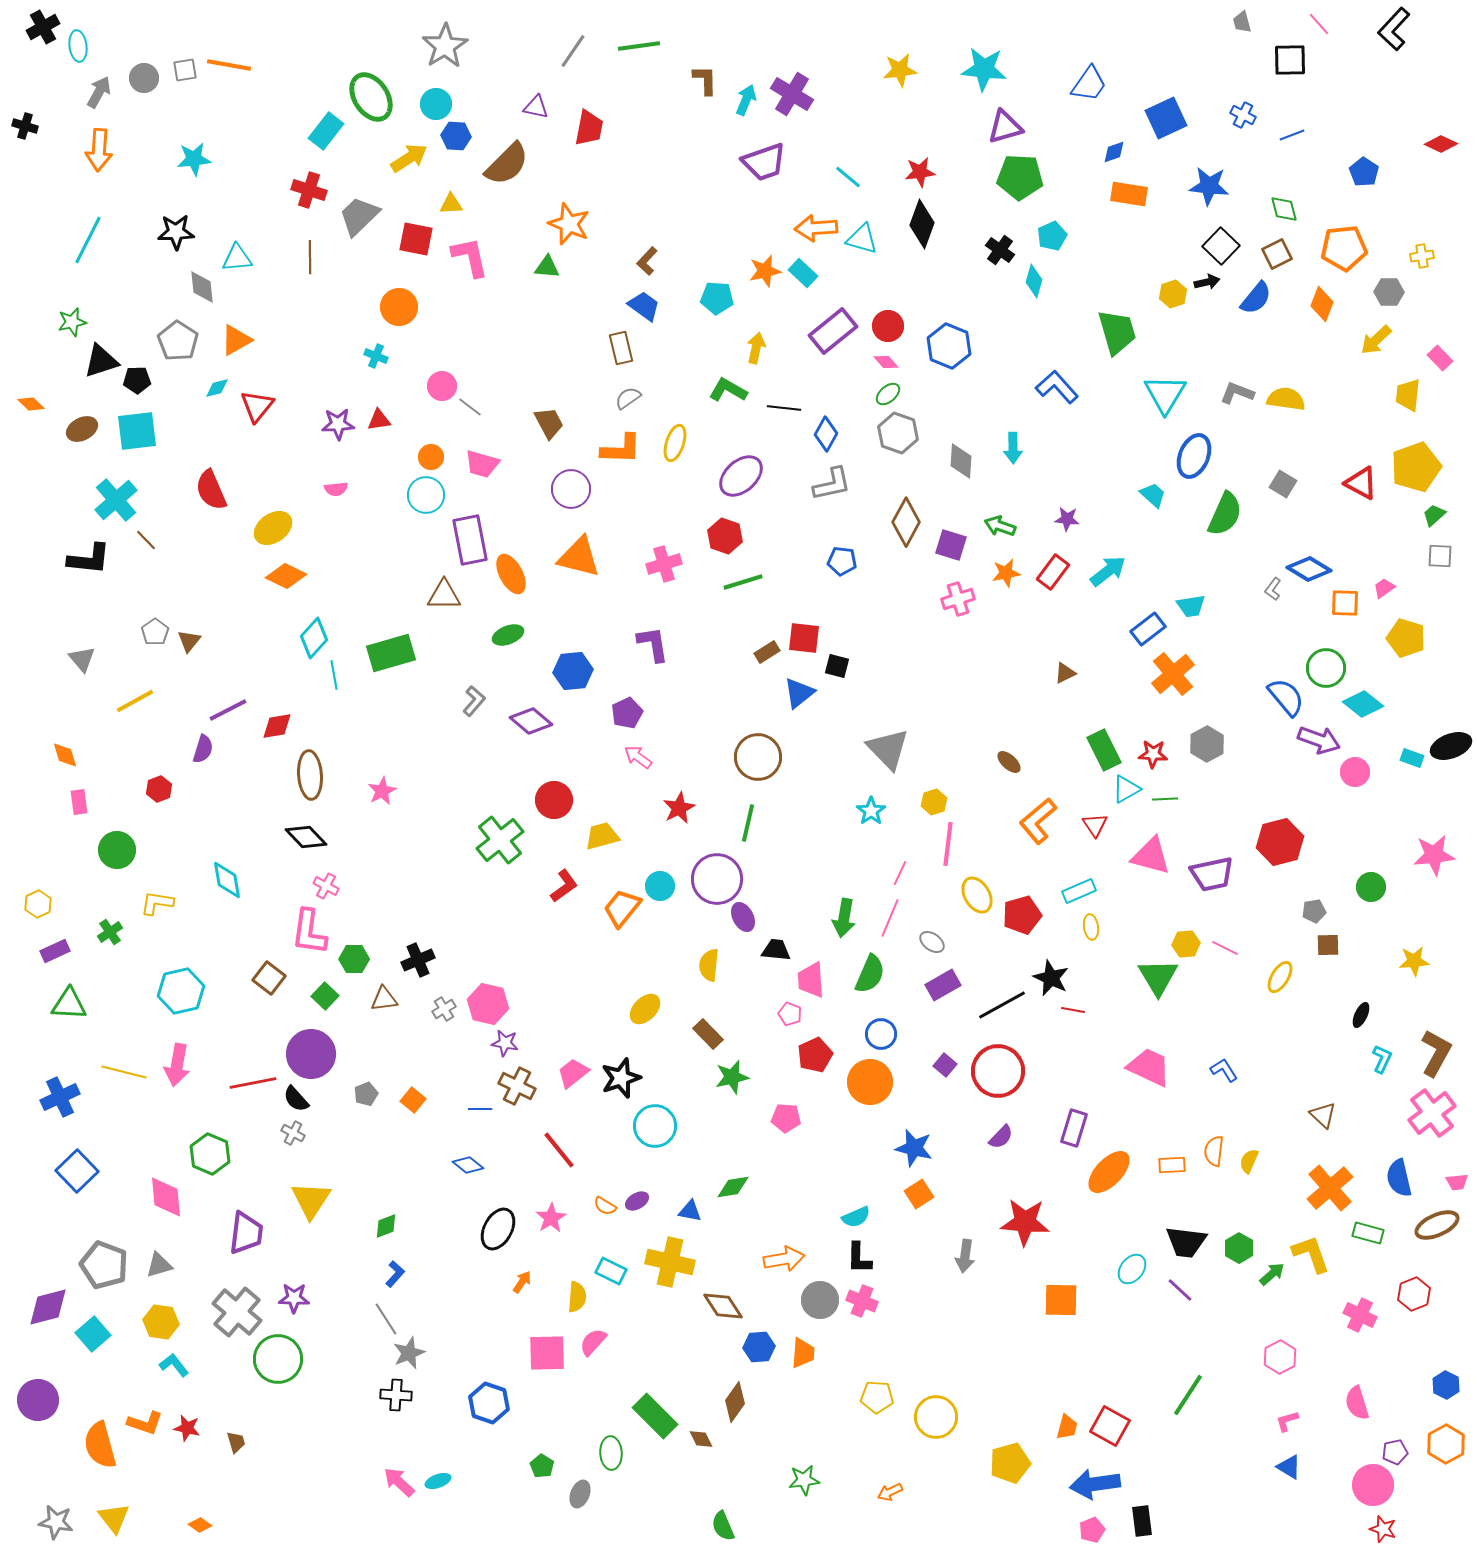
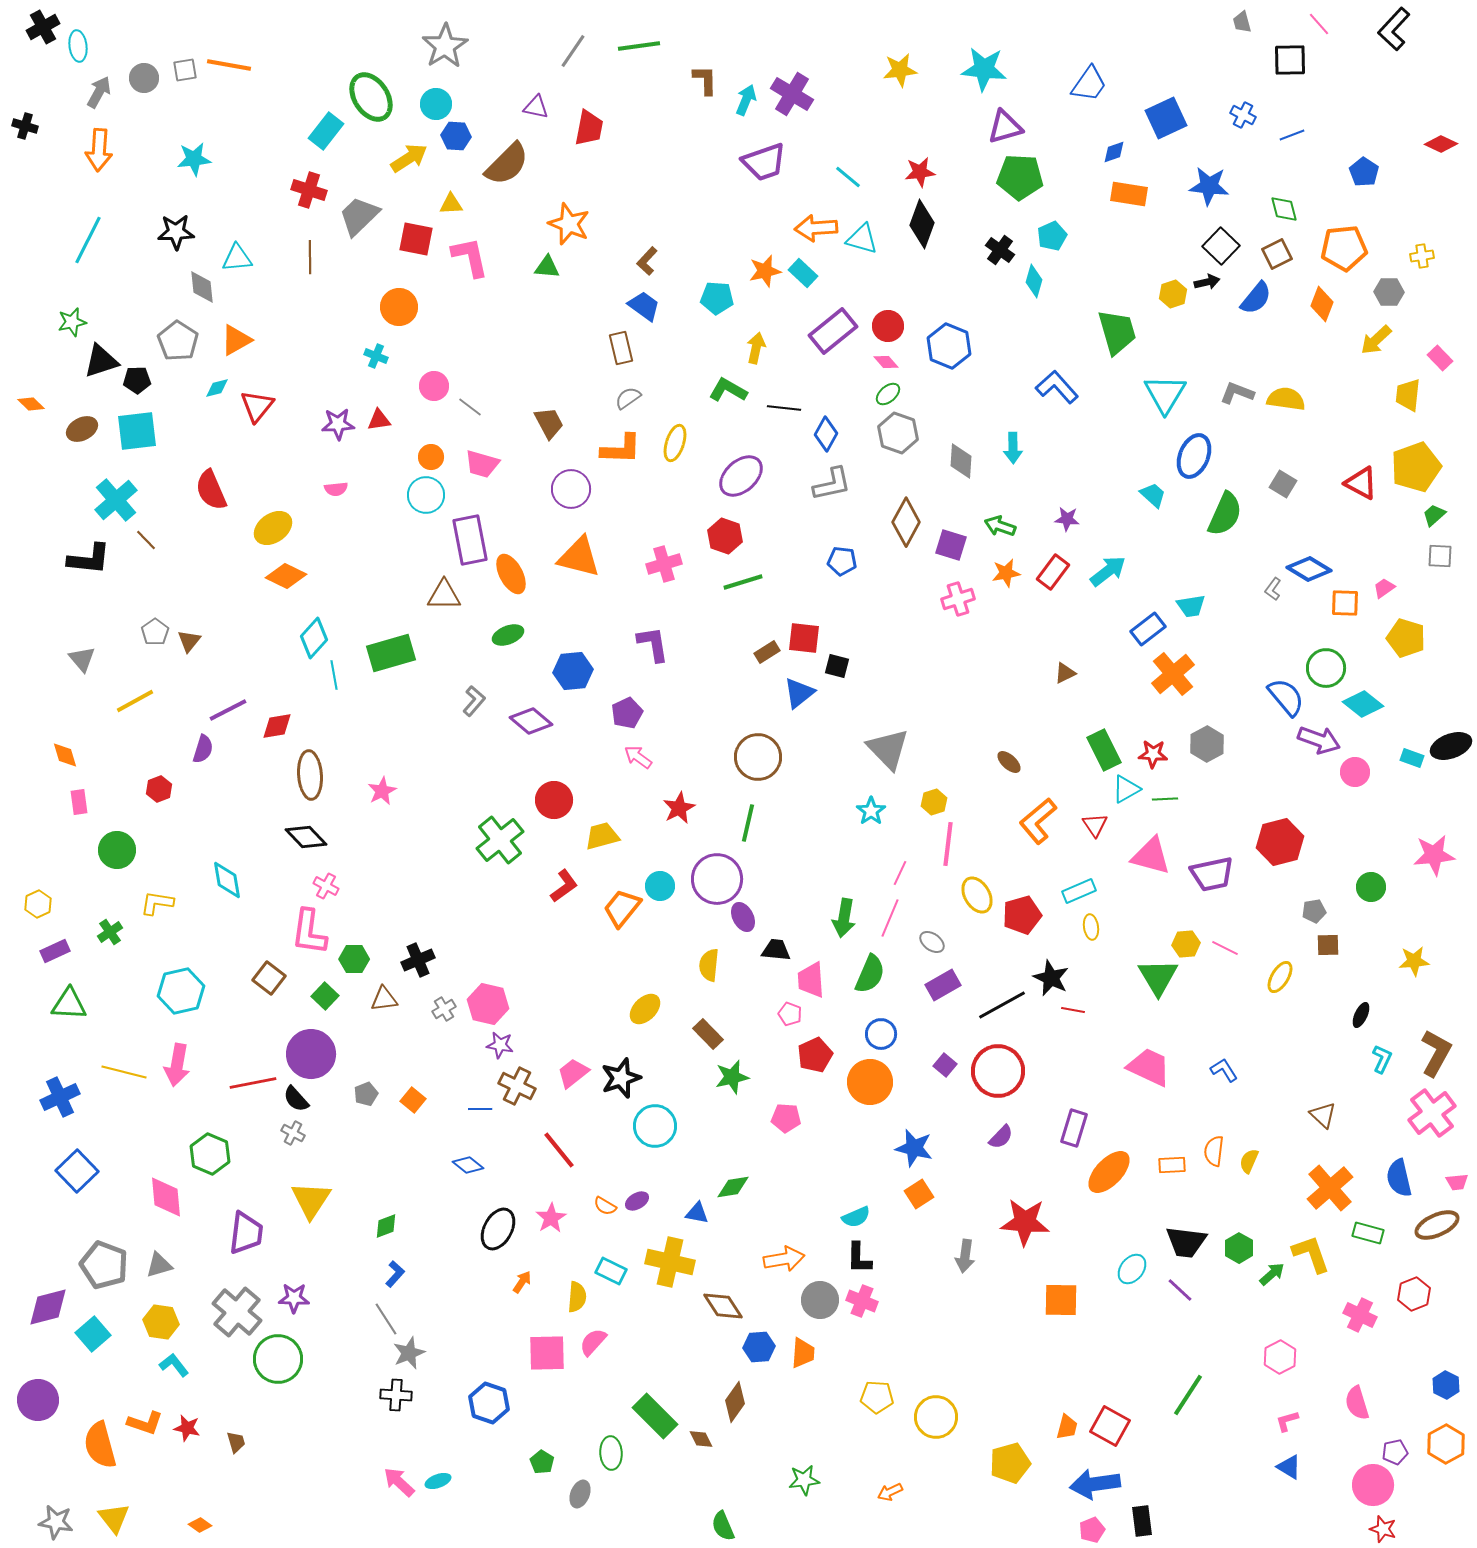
pink circle at (442, 386): moved 8 px left
purple star at (505, 1043): moved 5 px left, 2 px down
blue triangle at (690, 1211): moved 7 px right, 2 px down
green pentagon at (542, 1466): moved 4 px up
